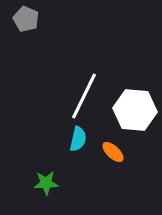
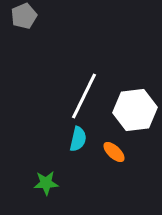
gray pentagon: moved 2 px left, 3 px up; rotated 25 degrees clockwise
white hexagon: rotated 12 degrees counterclockwise
orange ellipse: moved 1 px right
